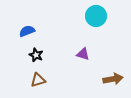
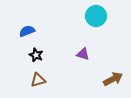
brown arrow: rotated 18 degrees counterclockwise
